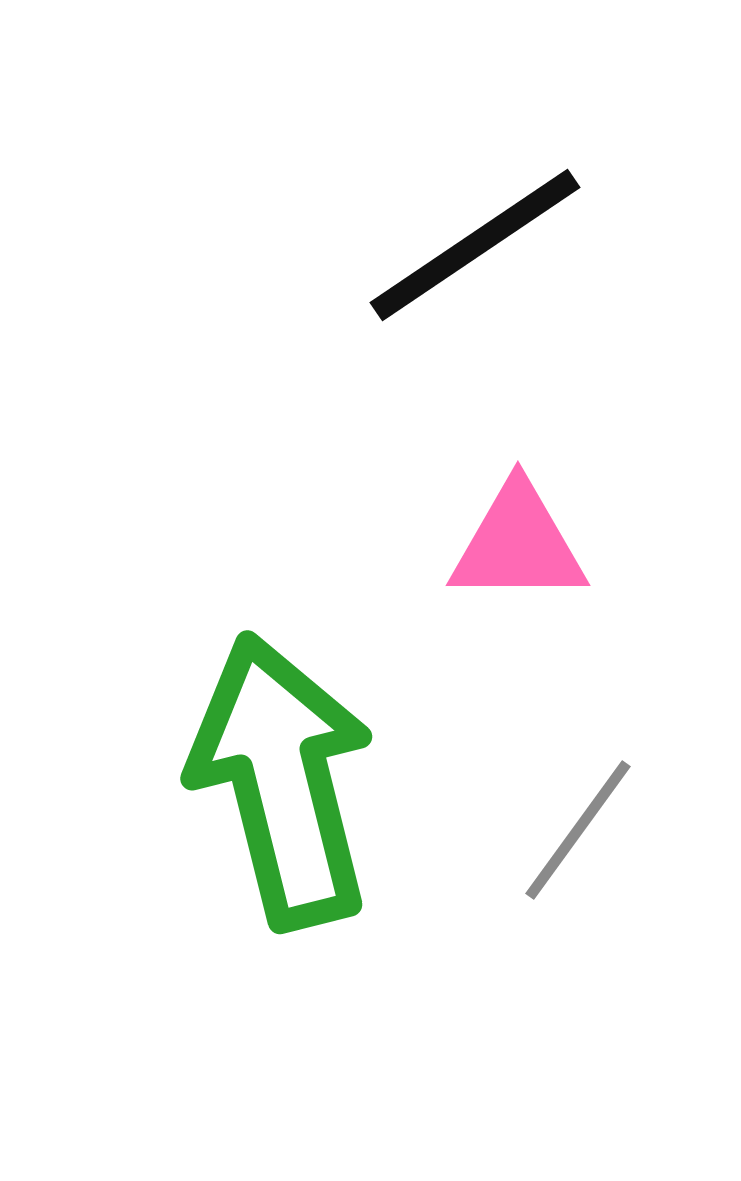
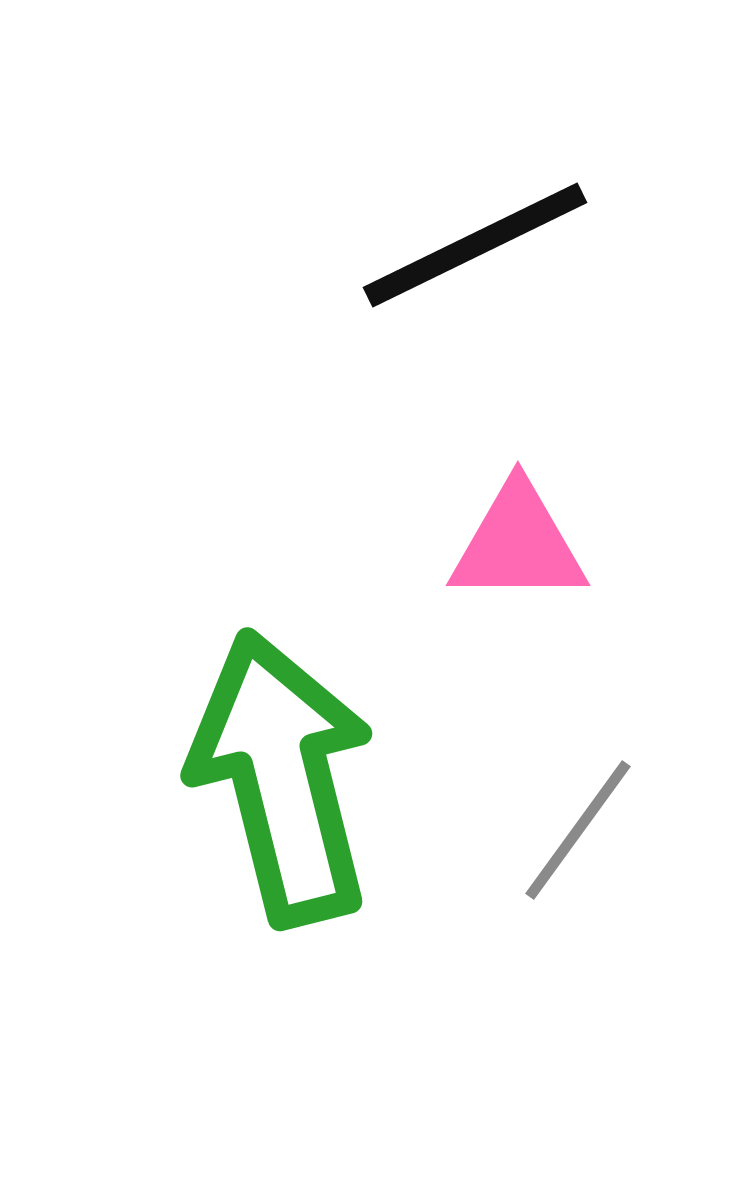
black line: rotated 8 degrees clockwise
green arrow: moved 3 px up
